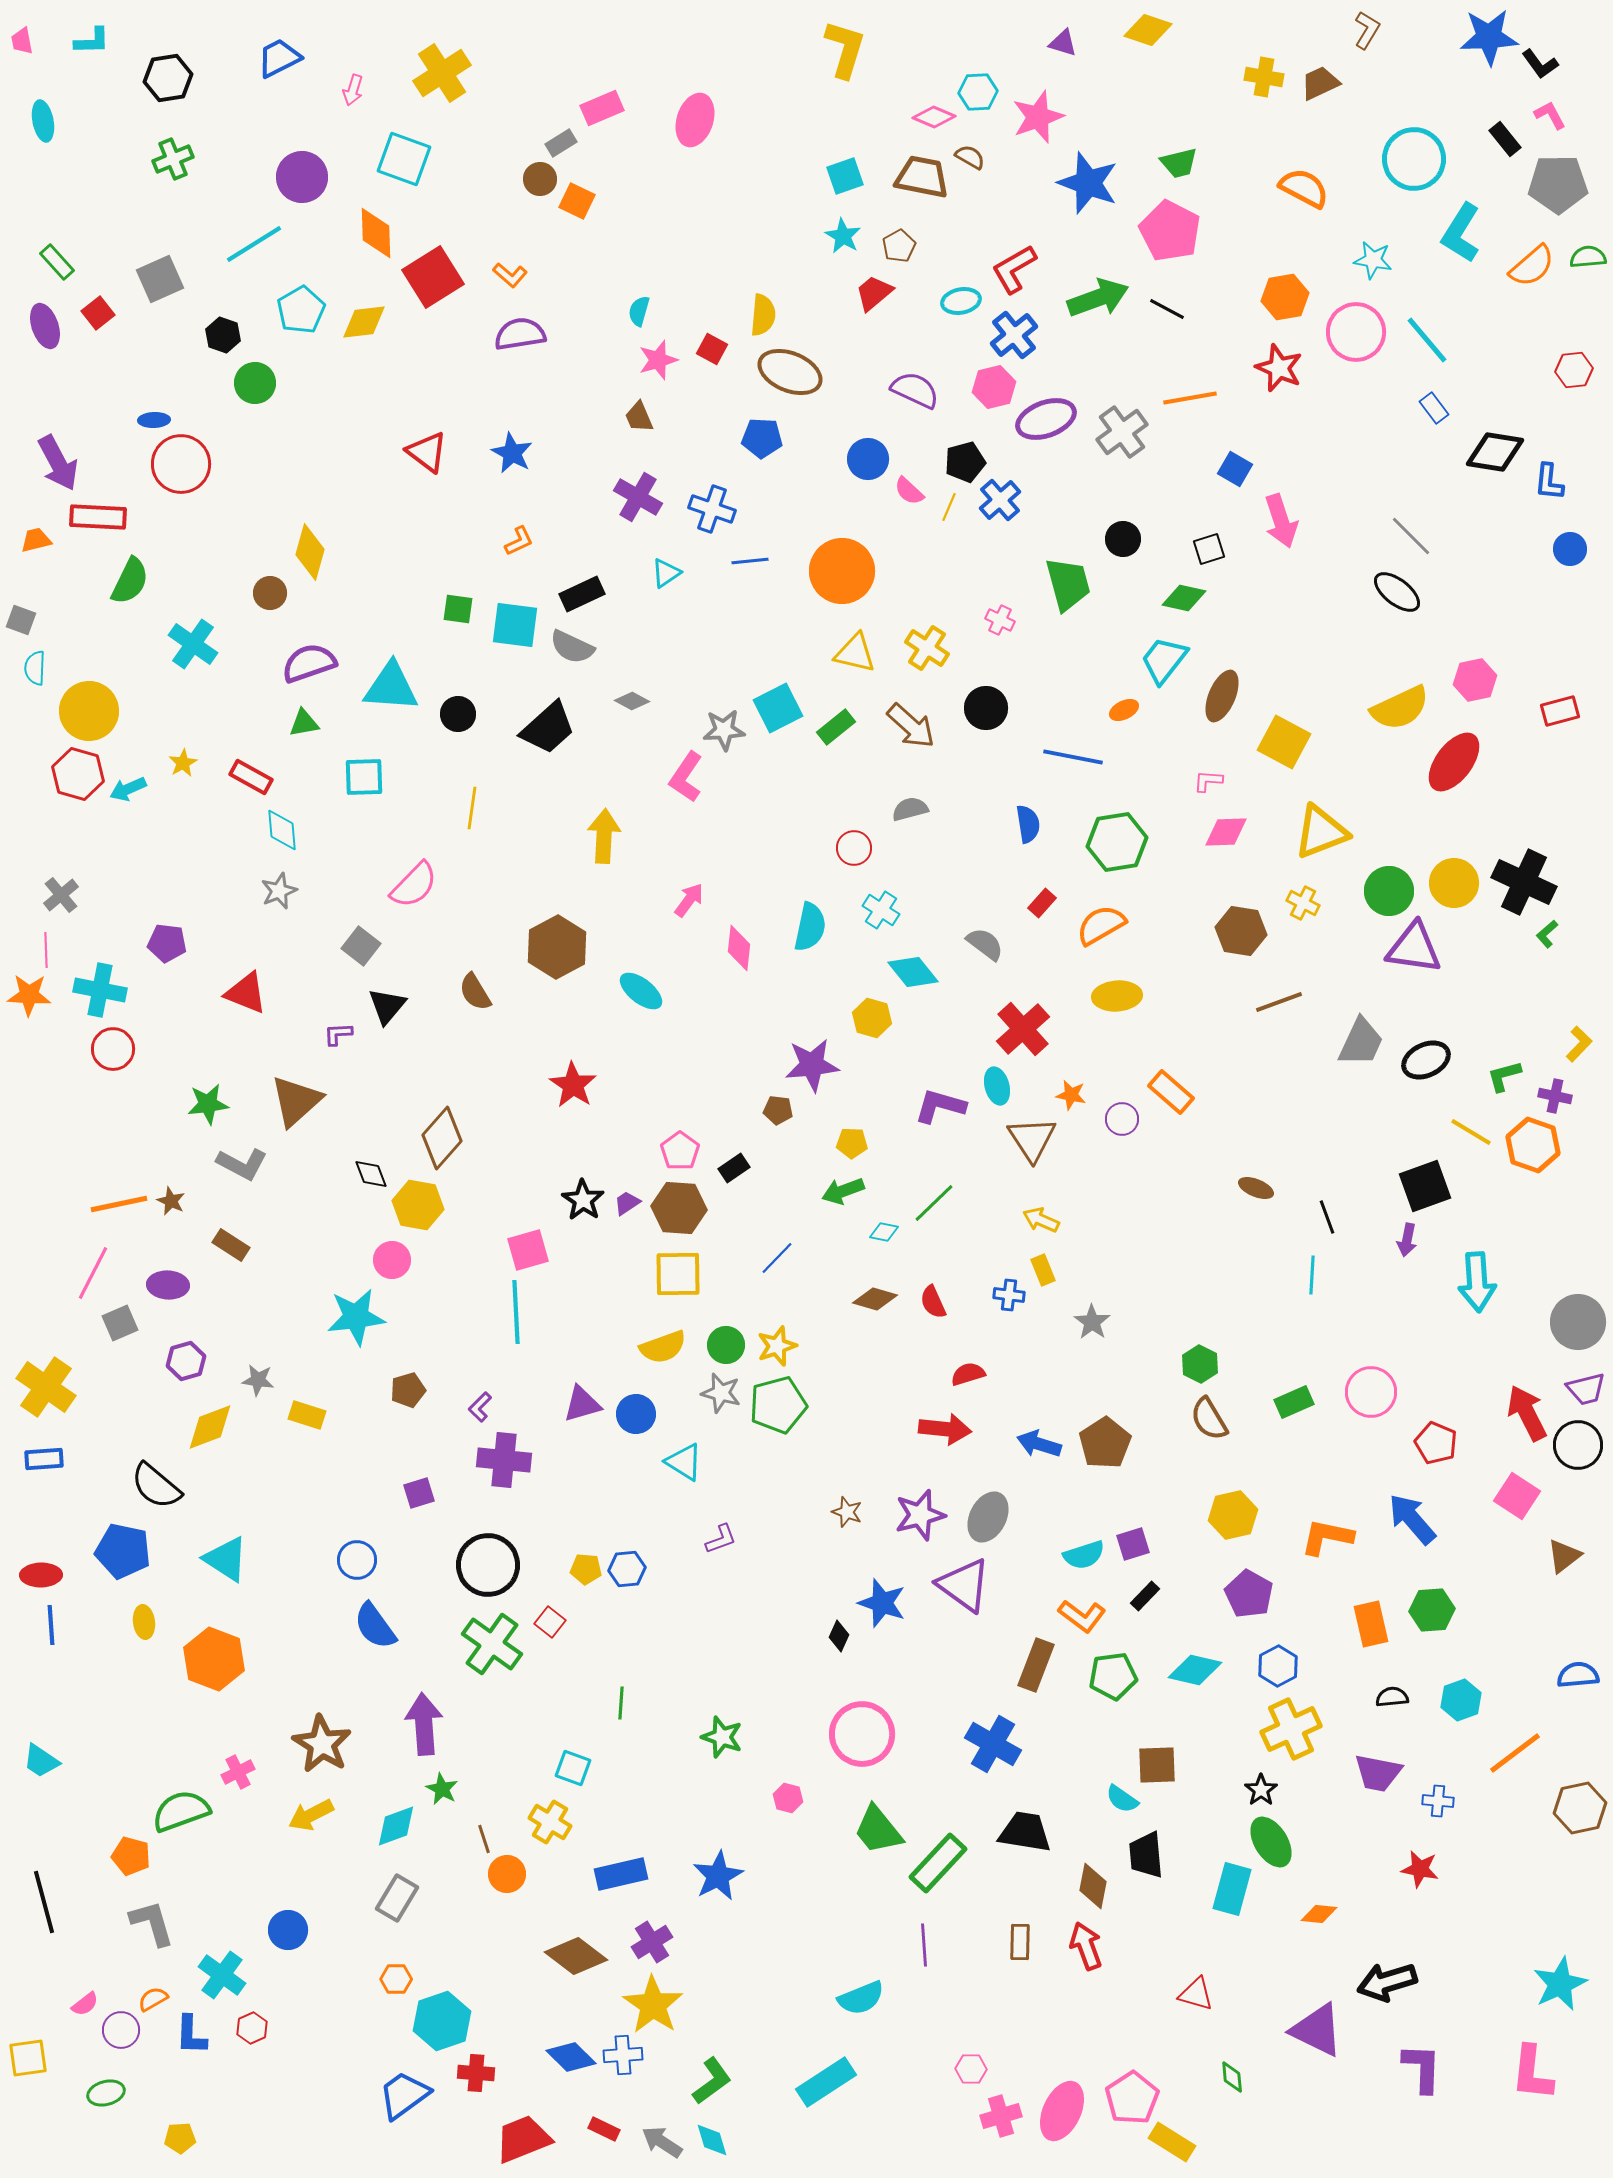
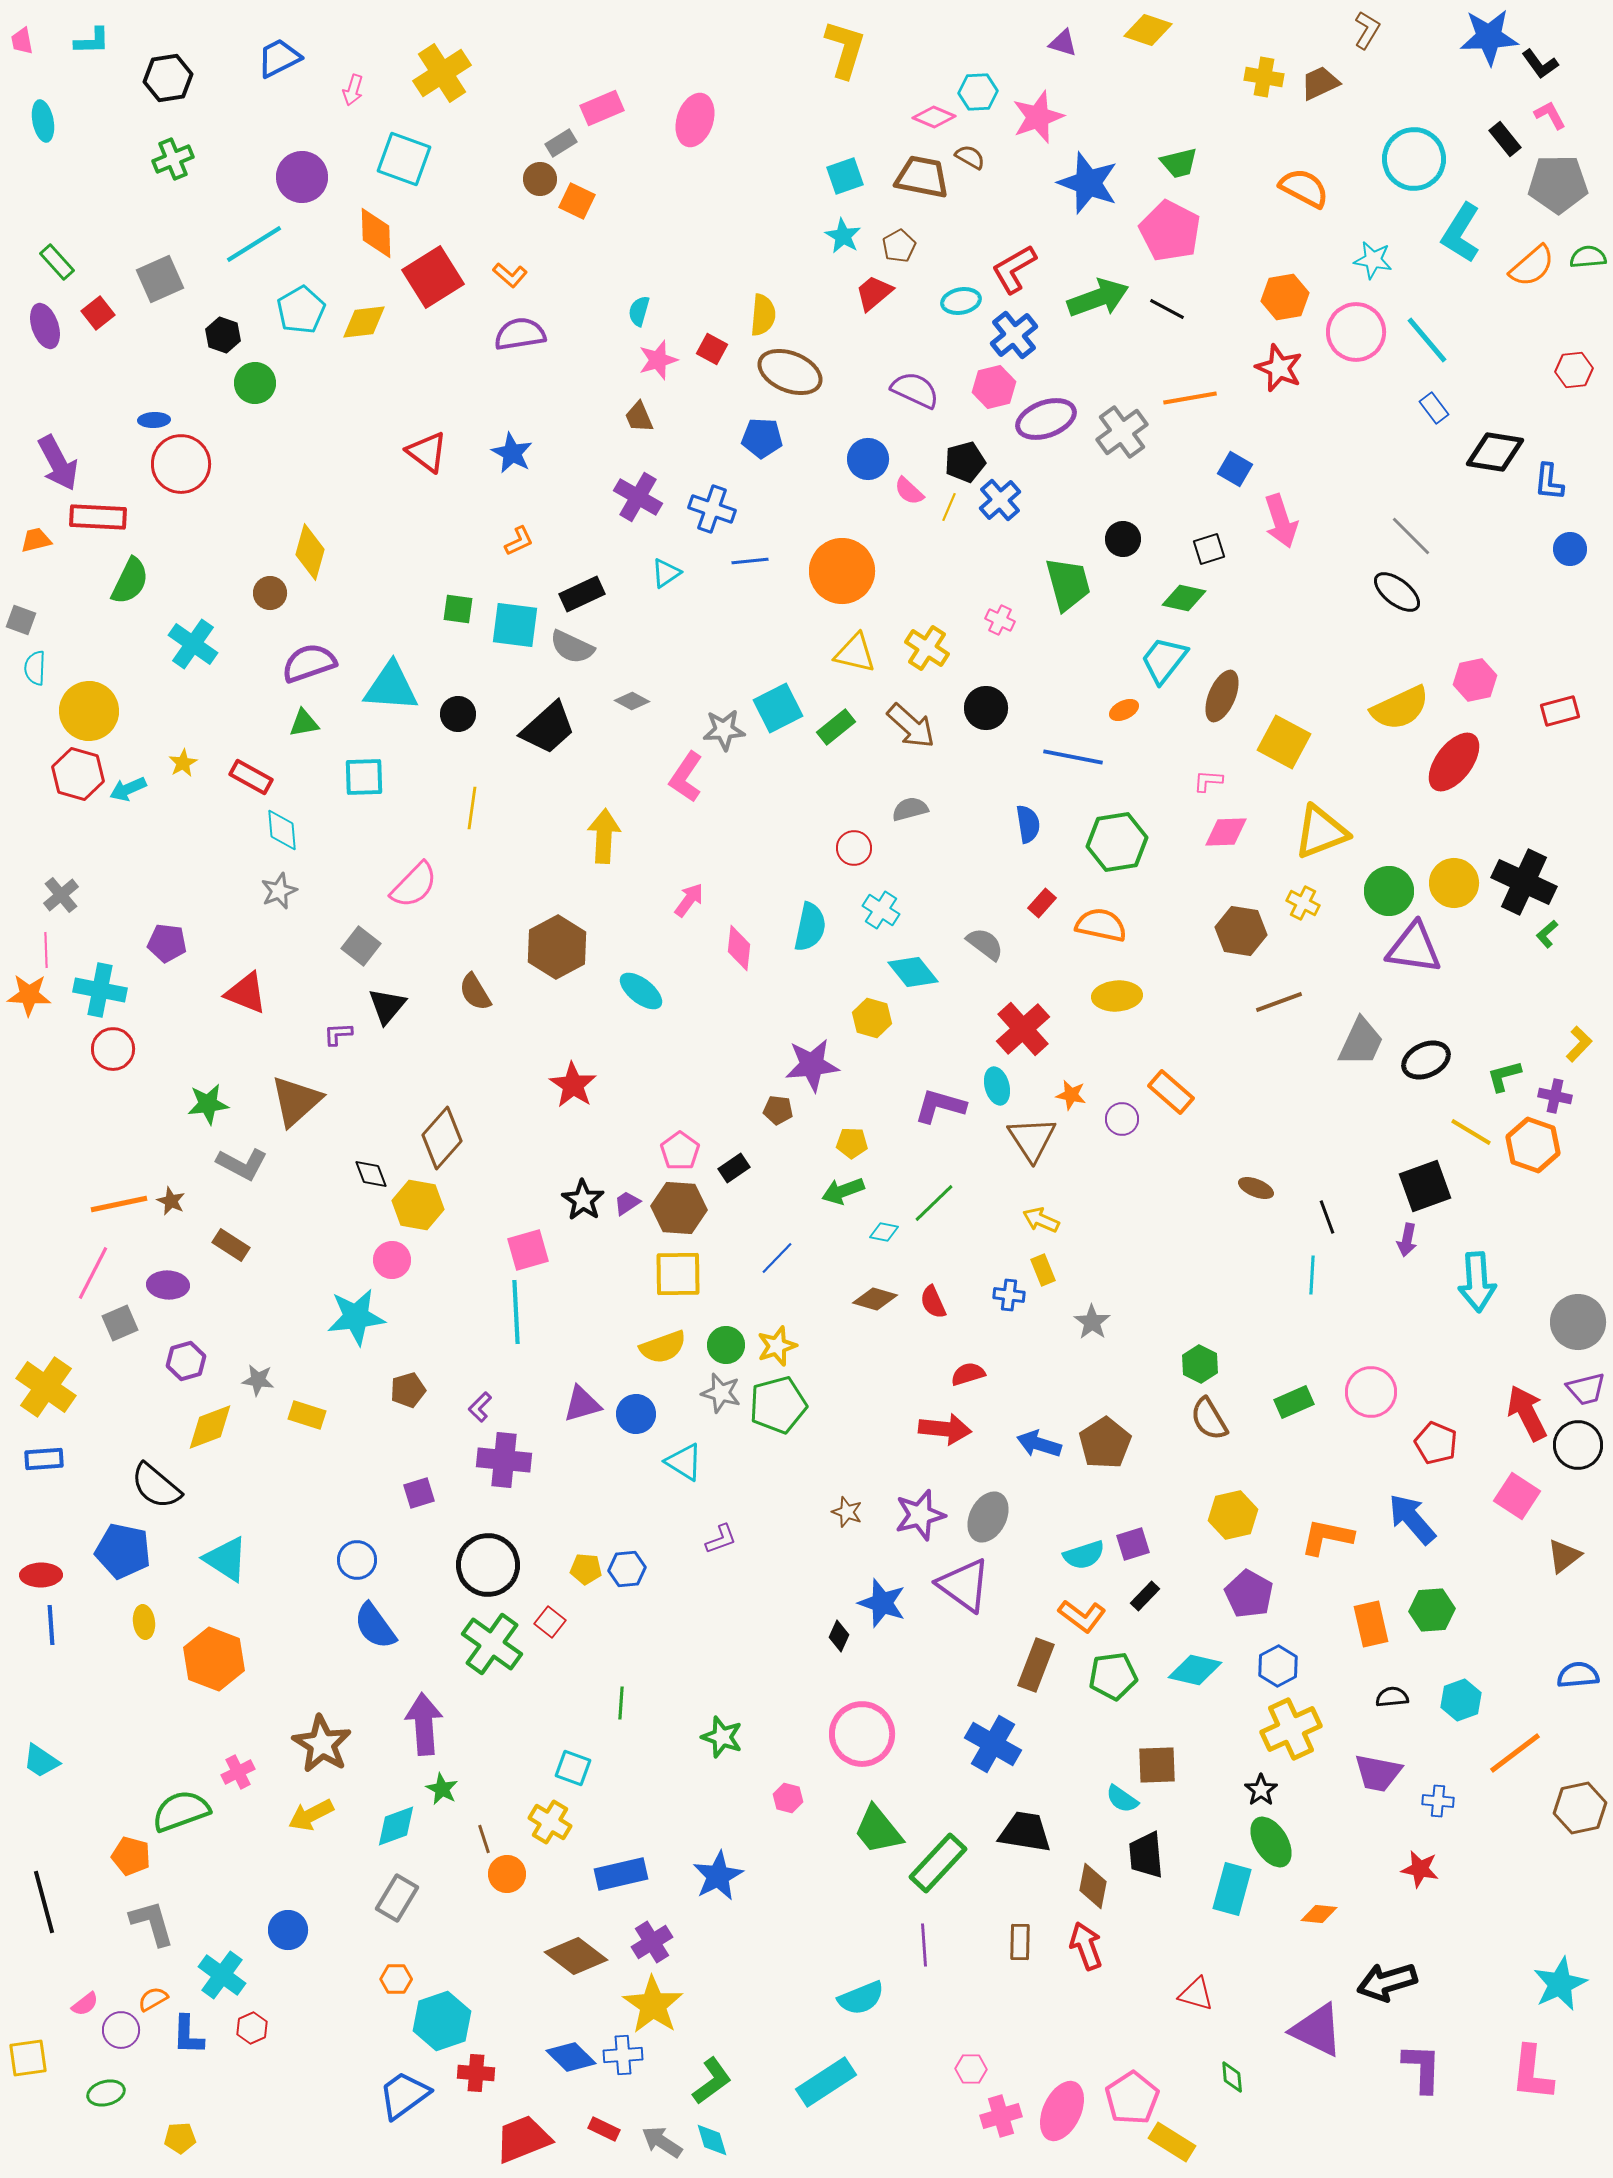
orange semicircle at (1101, 925): rotated 42 degrees clockwise
blue L-shape at (191, 2035): moved 3 px left
